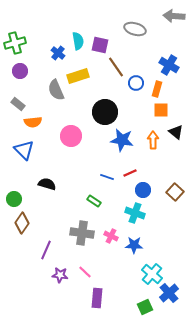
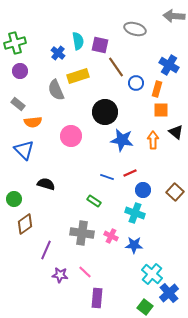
black semicircle at (47, 184): moved 1 px left
brown diamond at (22, 223): moved 3 px right, 1 px down; rotated 20 degrees clockwise
green square at (145, 307): rotated 28 degrees counterclockwise
